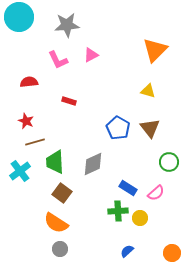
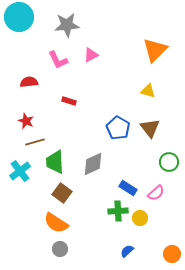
orange circle: moved 1 px down
